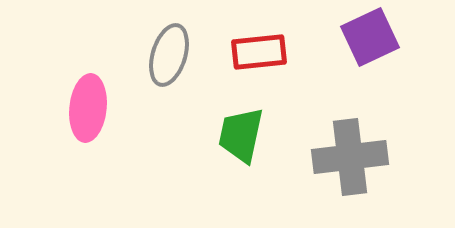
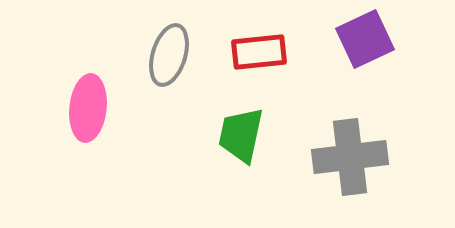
purple square: moved 5 px left, 2 px down
